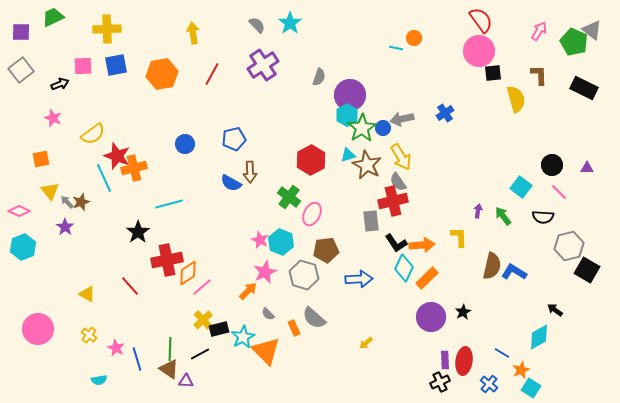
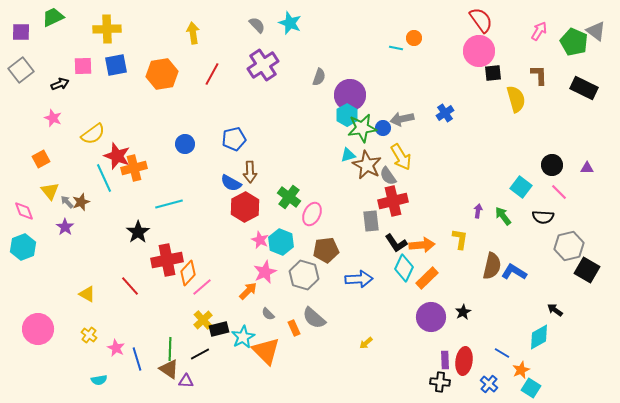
cyan star at (290, 23): rotated 15 degrees counterclockwise
gray triangle at (592, 30): moved 4 px right, 1 px down
green star at (362, 128): rotated 24 degrees clockwise
orange square at (41, 159): rotated 18 degrees counterclockwise
red hexagon at (311, 160): moved 66 px left, 47 px down
gray semicircle at (398, 182): moved 10 px left, 6 px up
pink diamond at (19, 211): moved 5 px right; rotated 45 degrees clockwise
yellow L-shape at (459, 237): moved 1 px right, 2 px down; rotated 10 degrees clockwise
orange diamond at (188, 273): rotated 15 degrees counterclockwise
black cross at (440, 382): rotated 30 degrees clockwise
